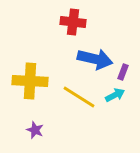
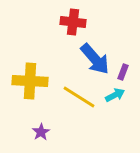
blue arrow: rotated 36 degrees clockwise
purple star: moved 6 px right, 2 px down; rotated 18 degrees clockwise
